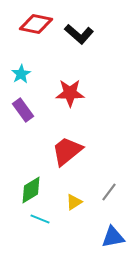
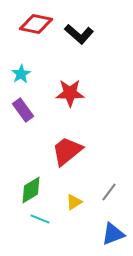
blue triangle: moved 3 px up; rotated 10 degrees counterclockwise
